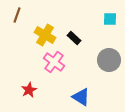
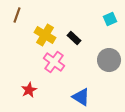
cyan square: rotated 24 degrees counterclockwise
